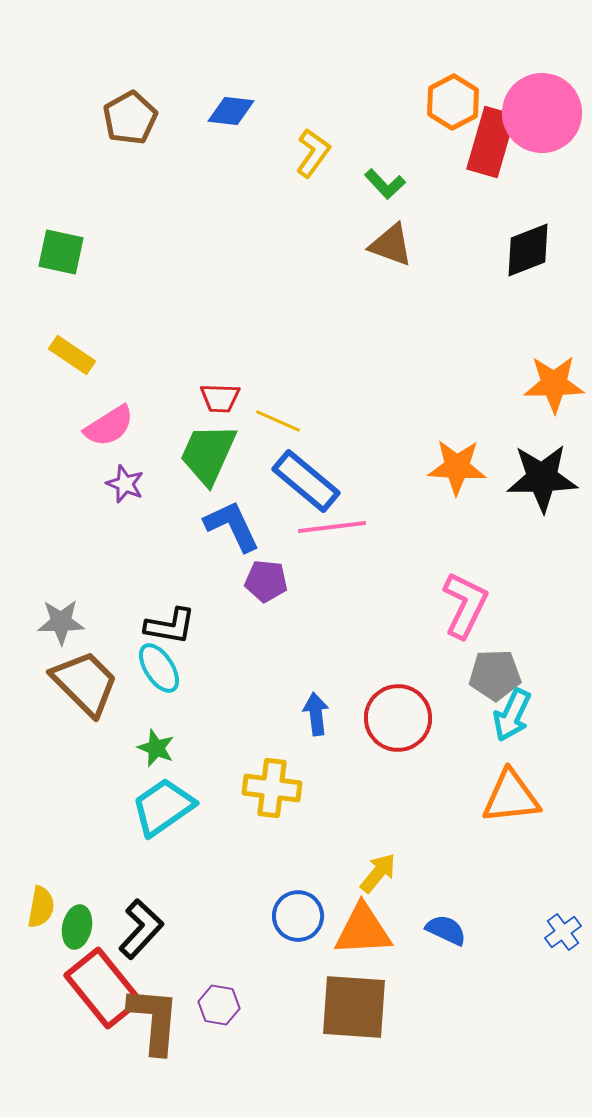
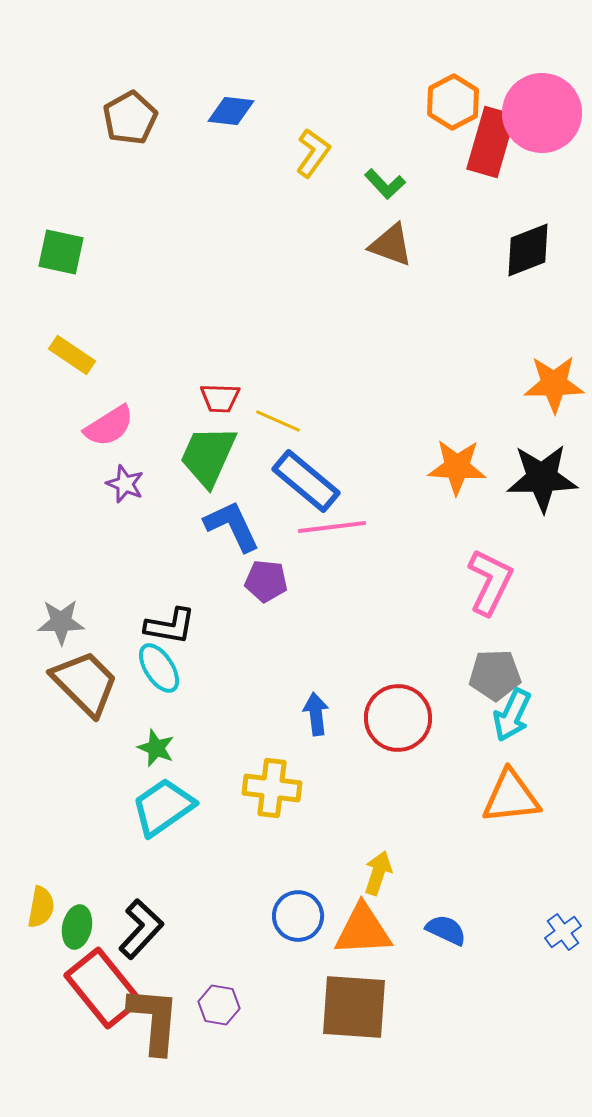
green trapezoid at (208, 454): moved 2 px down
pink L-shape at (465, 605): moved 25 px right, 23 px up
yellow arrow at (378, 873): rotated 21 degrees counterclockwise
